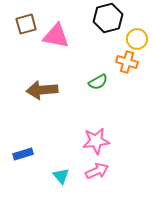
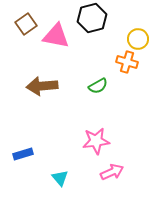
black hexagon: moved 16 px left
brown square: rotated 20 degrees counterclockwise
yellow circle: moved 1 px right
green semicircle: moved 4 px down
brown arrow: moved 4 px up
pink arrow: moved 15 px right, 1 px down
cyan triangle: moved 1 px left, 2 px down
